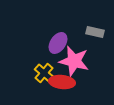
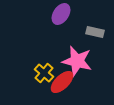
purple ellipse: moved 3 px right, 29 px up
pink star: moved 3 px right
red ellipse: rotated 50 degrees counterclockwise
